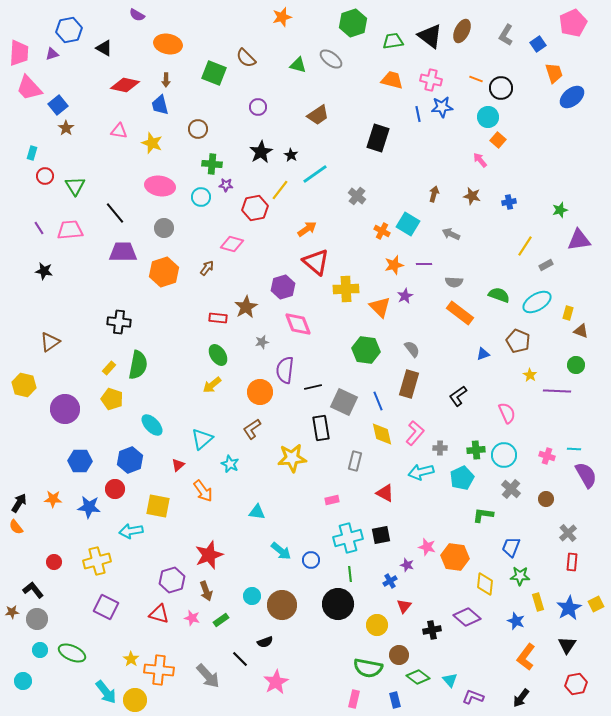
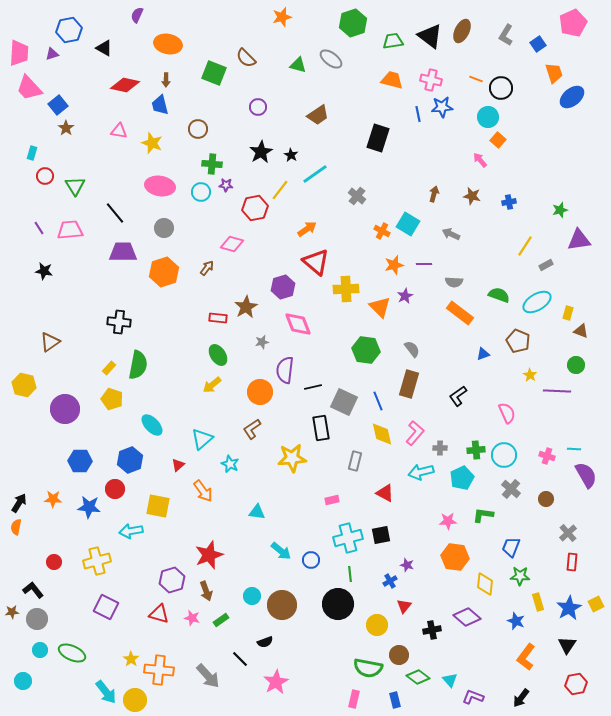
purple semicircle at (137, 15): rotated 84 degrees clockwise
cyan circle at (201, 197): moved 5 px up
orange semicircle at (16, 527): rotated 49 degrees clockwise
pink star at (427, 547): moved 21 px right, 26 px up; rotated 18 degrees counterclockwise
